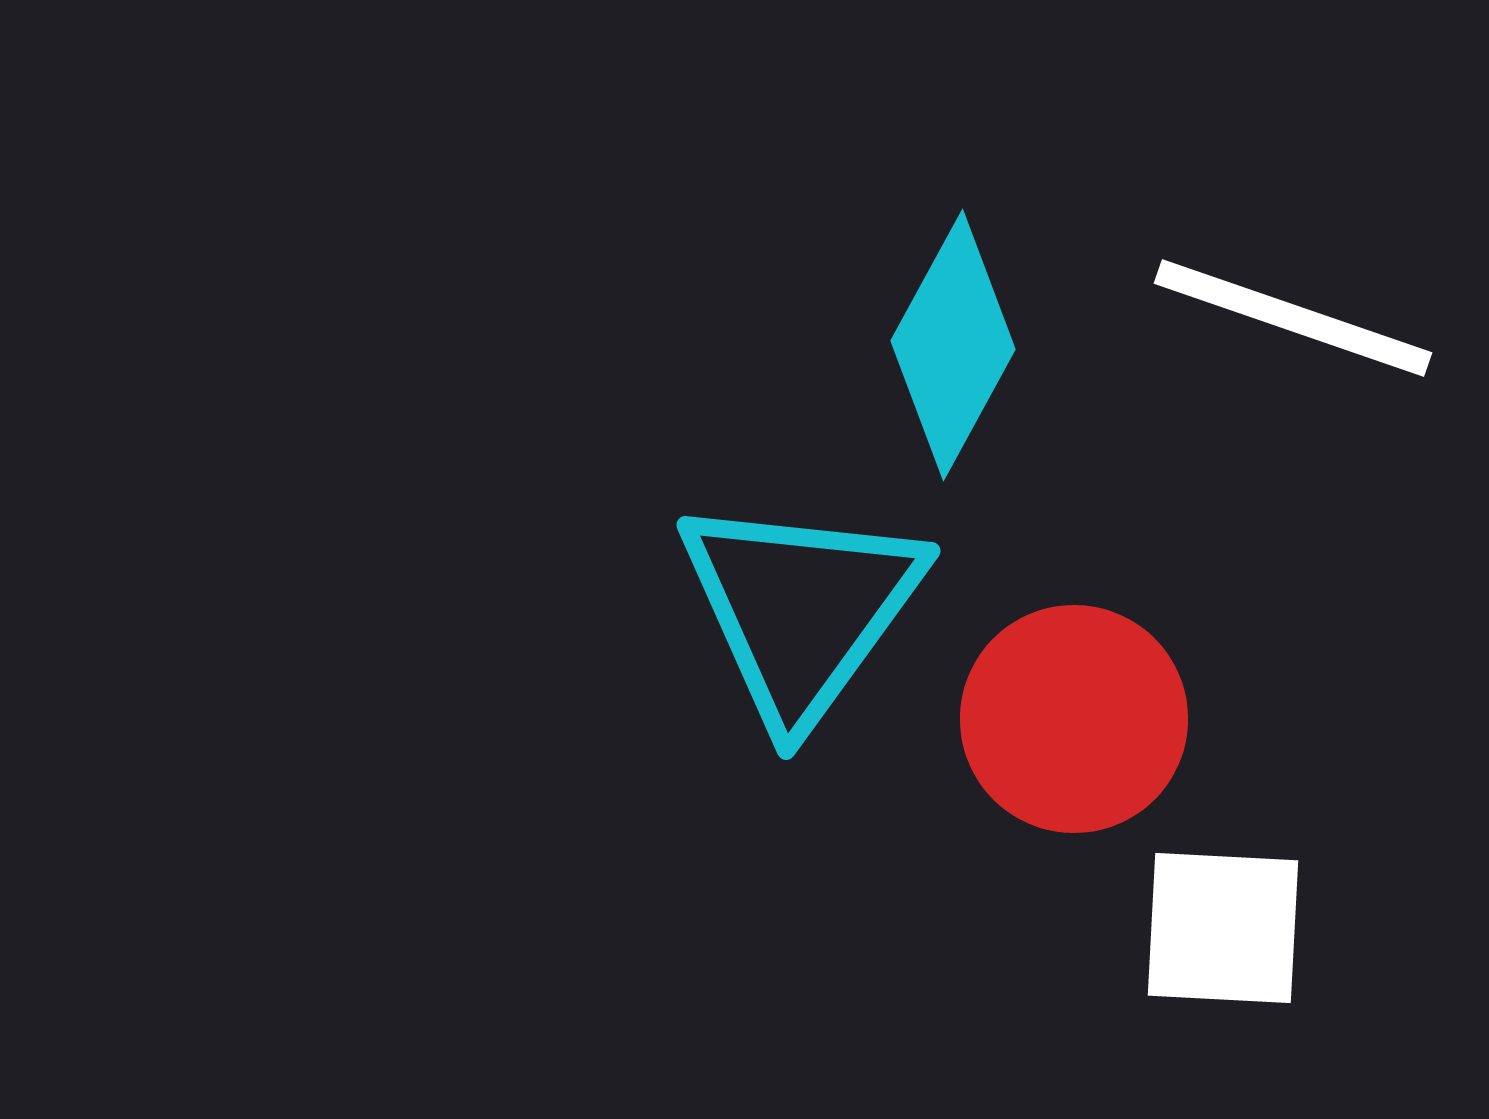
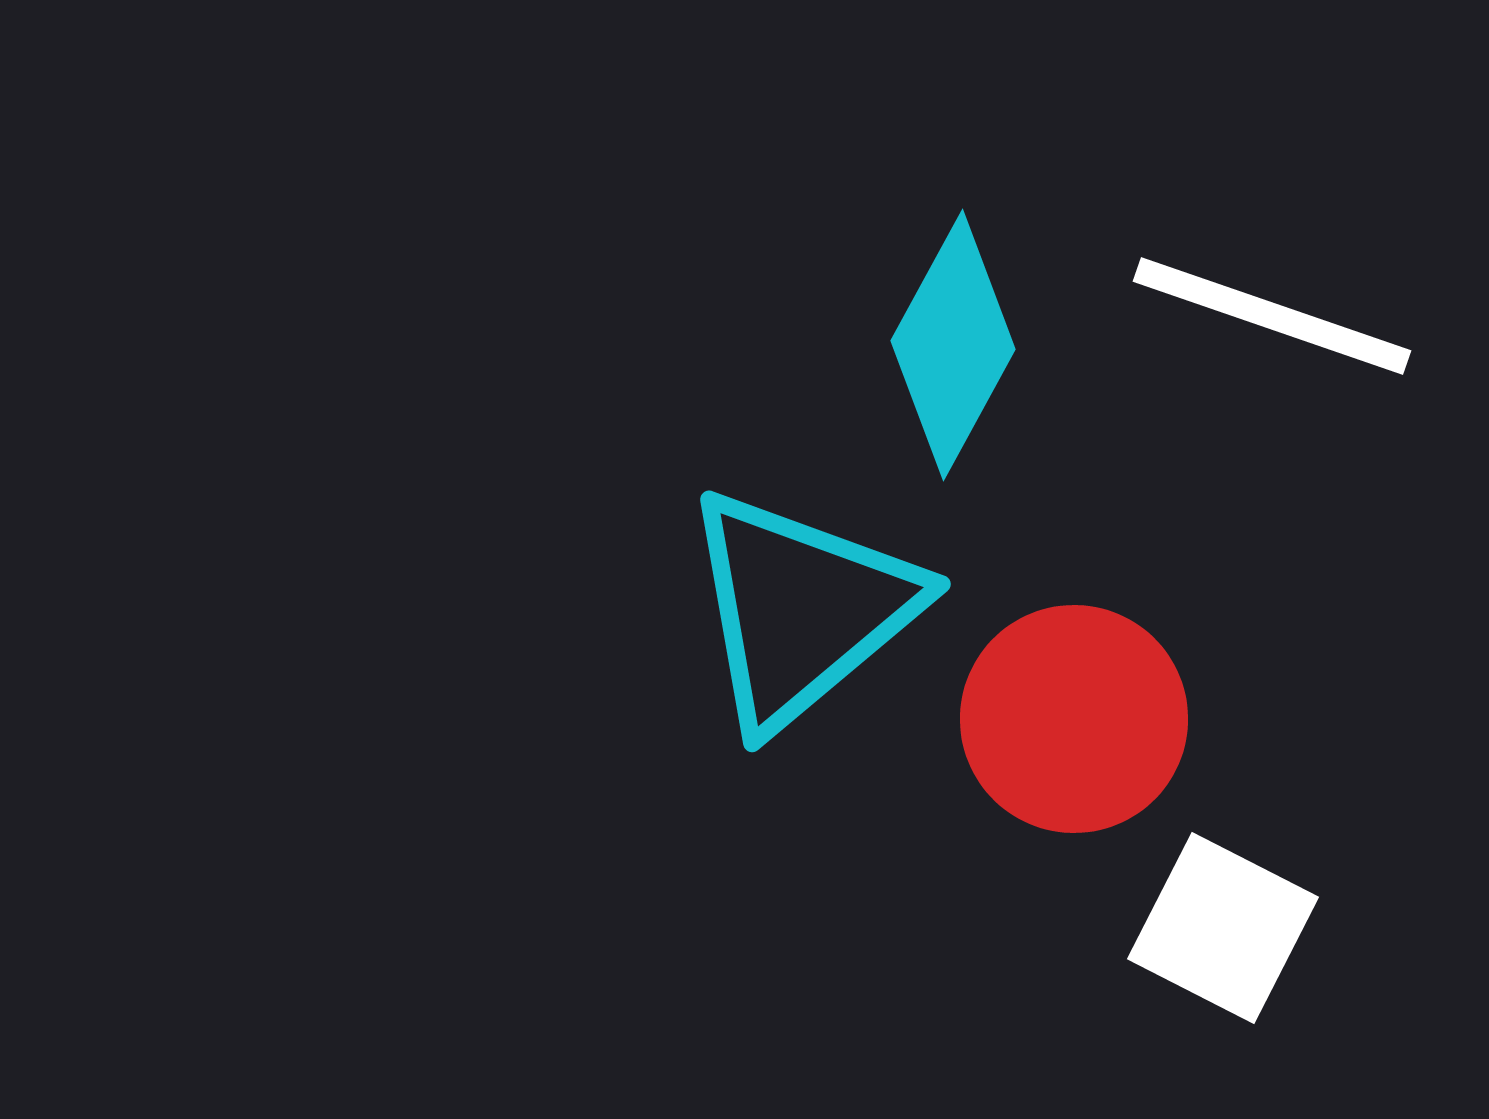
white line: moved 21 px left, 2 px up
cyan triangle: rotated 14 degrees clockwise
white square: rotated 24 degrees clockwise
